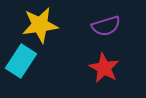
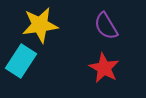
purple semicircle: rotated 76 degrees clockwise
